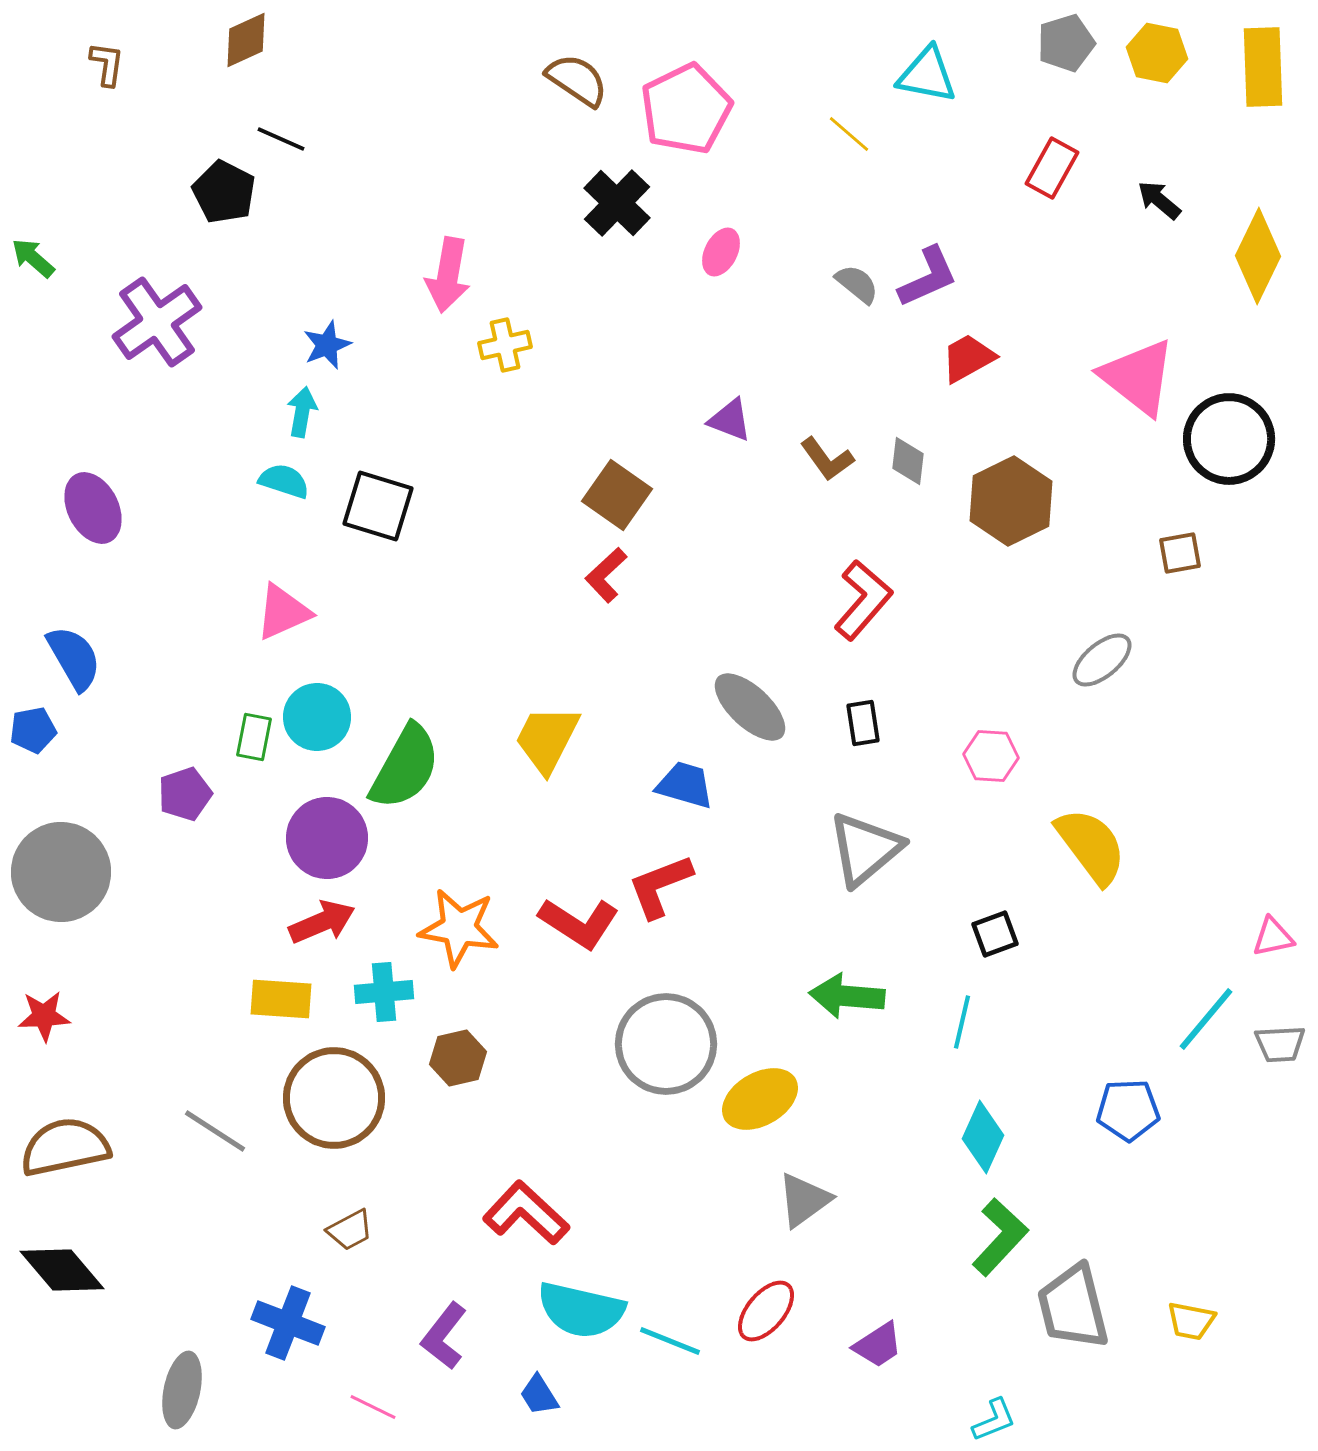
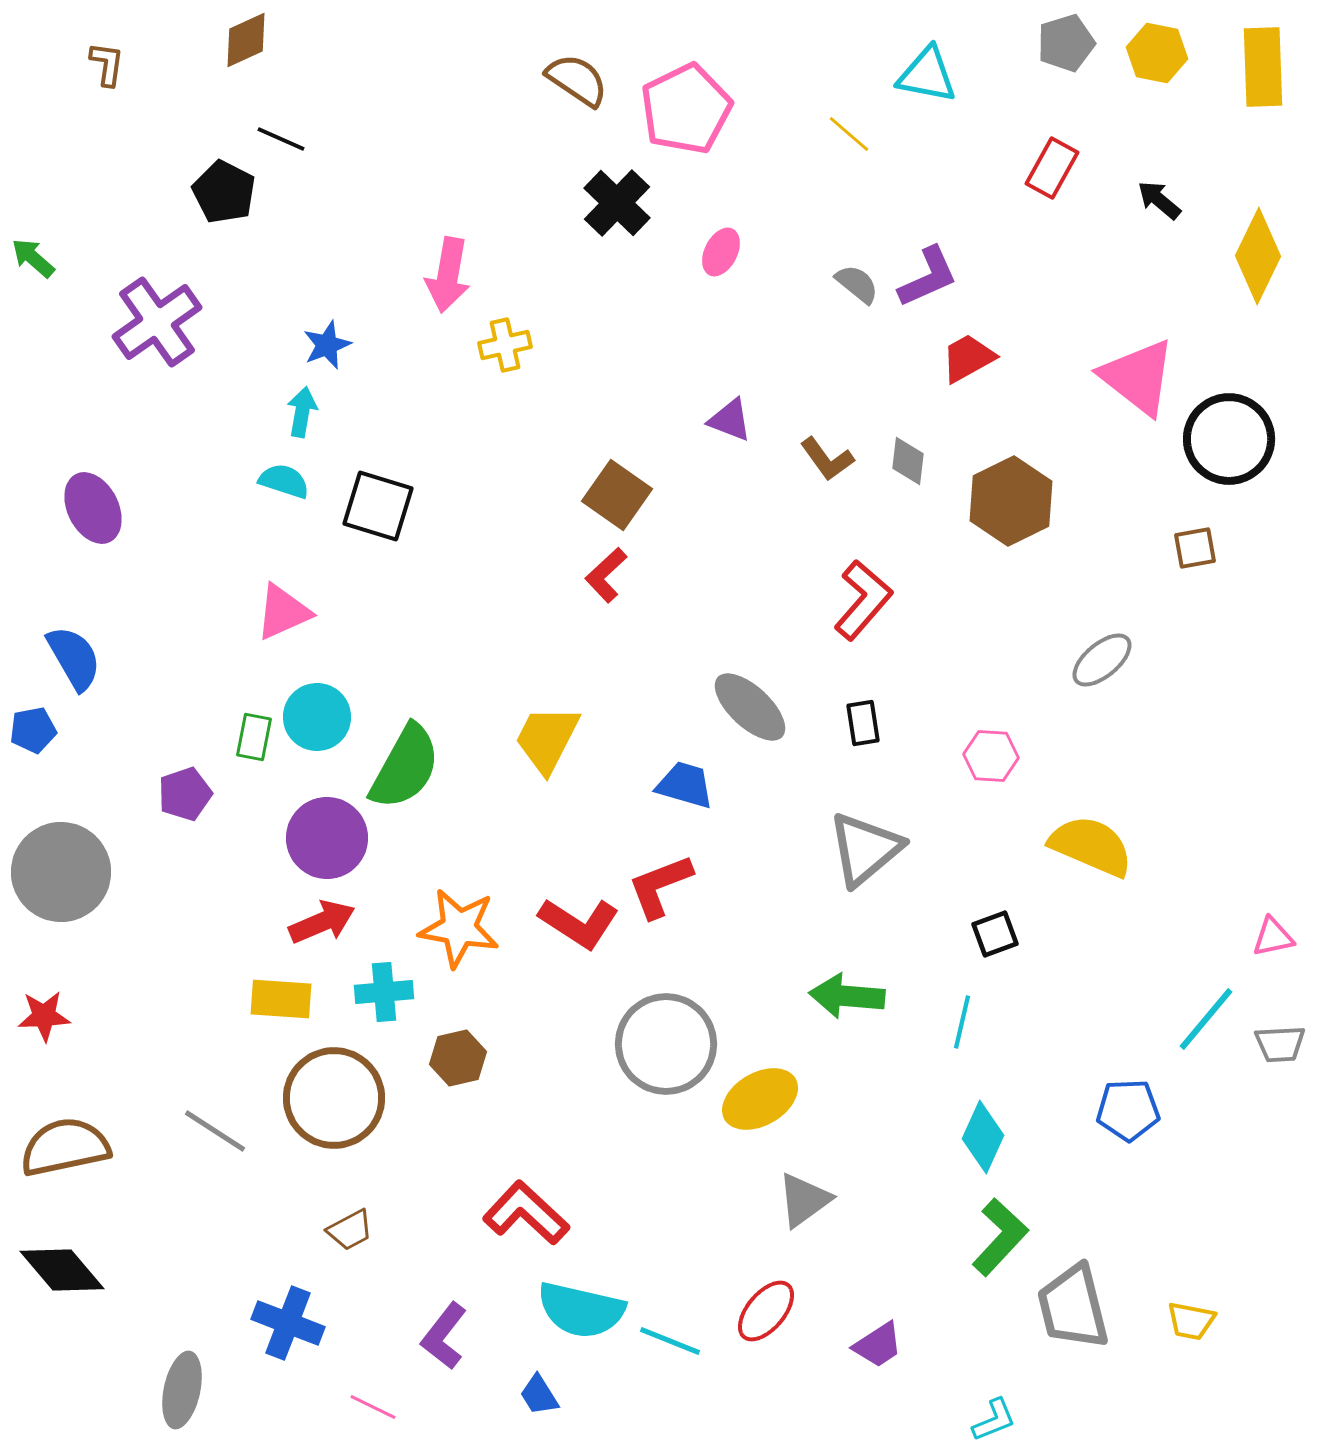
brown square at (1180, 553): moved 15 px right, 5 px up
yellow semicircle at (1091, 846): rotated 30 degrees counterclockwise
